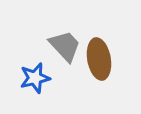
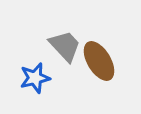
brown ellipse: moved 2 px down; rotated 21 degrees counterclockwise
